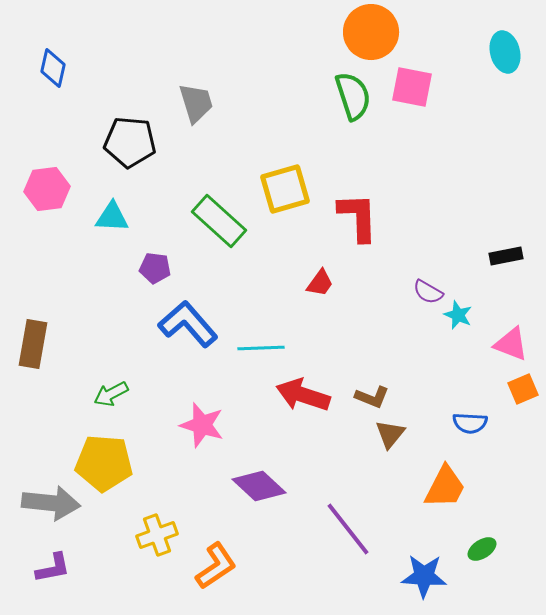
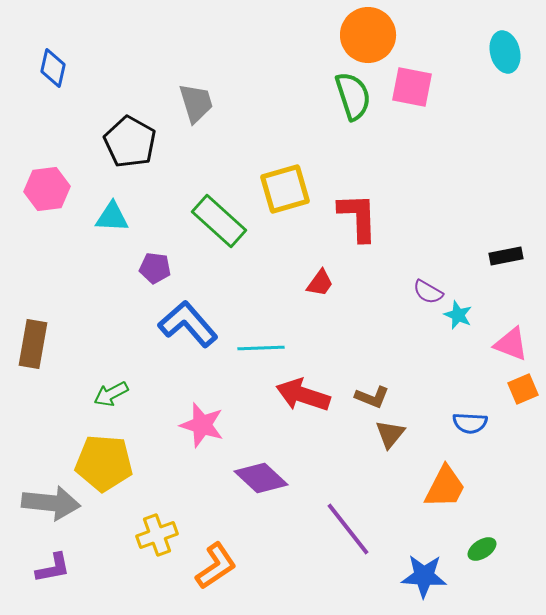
orange circle: moved 3 px left, 3 px down
black pentagon: rotated 24 degrees clockwise
purple diamond: moved 2 px right, 8 px up
